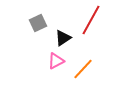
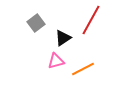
gray square: moved 2 px left; rotated 12 degrees counterclockwise
pink triangle: rotated 12 degrees clockwise
orange line: rotated 20 degrees clockwise
